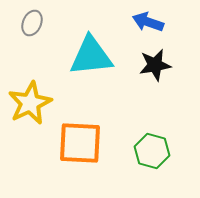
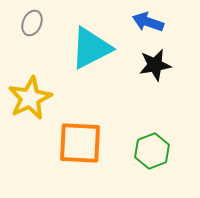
cyan triangle: moved 8 px up; rotated 21 degrees counterclockwise
yellow star: moved 5 px up
green hexagon: rotated 24 degrees clockwise
